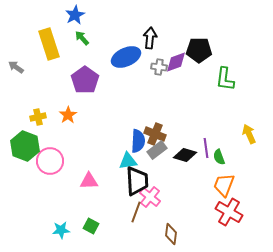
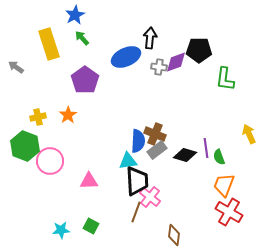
brown diamond: moved 3 px right, 1 px down
